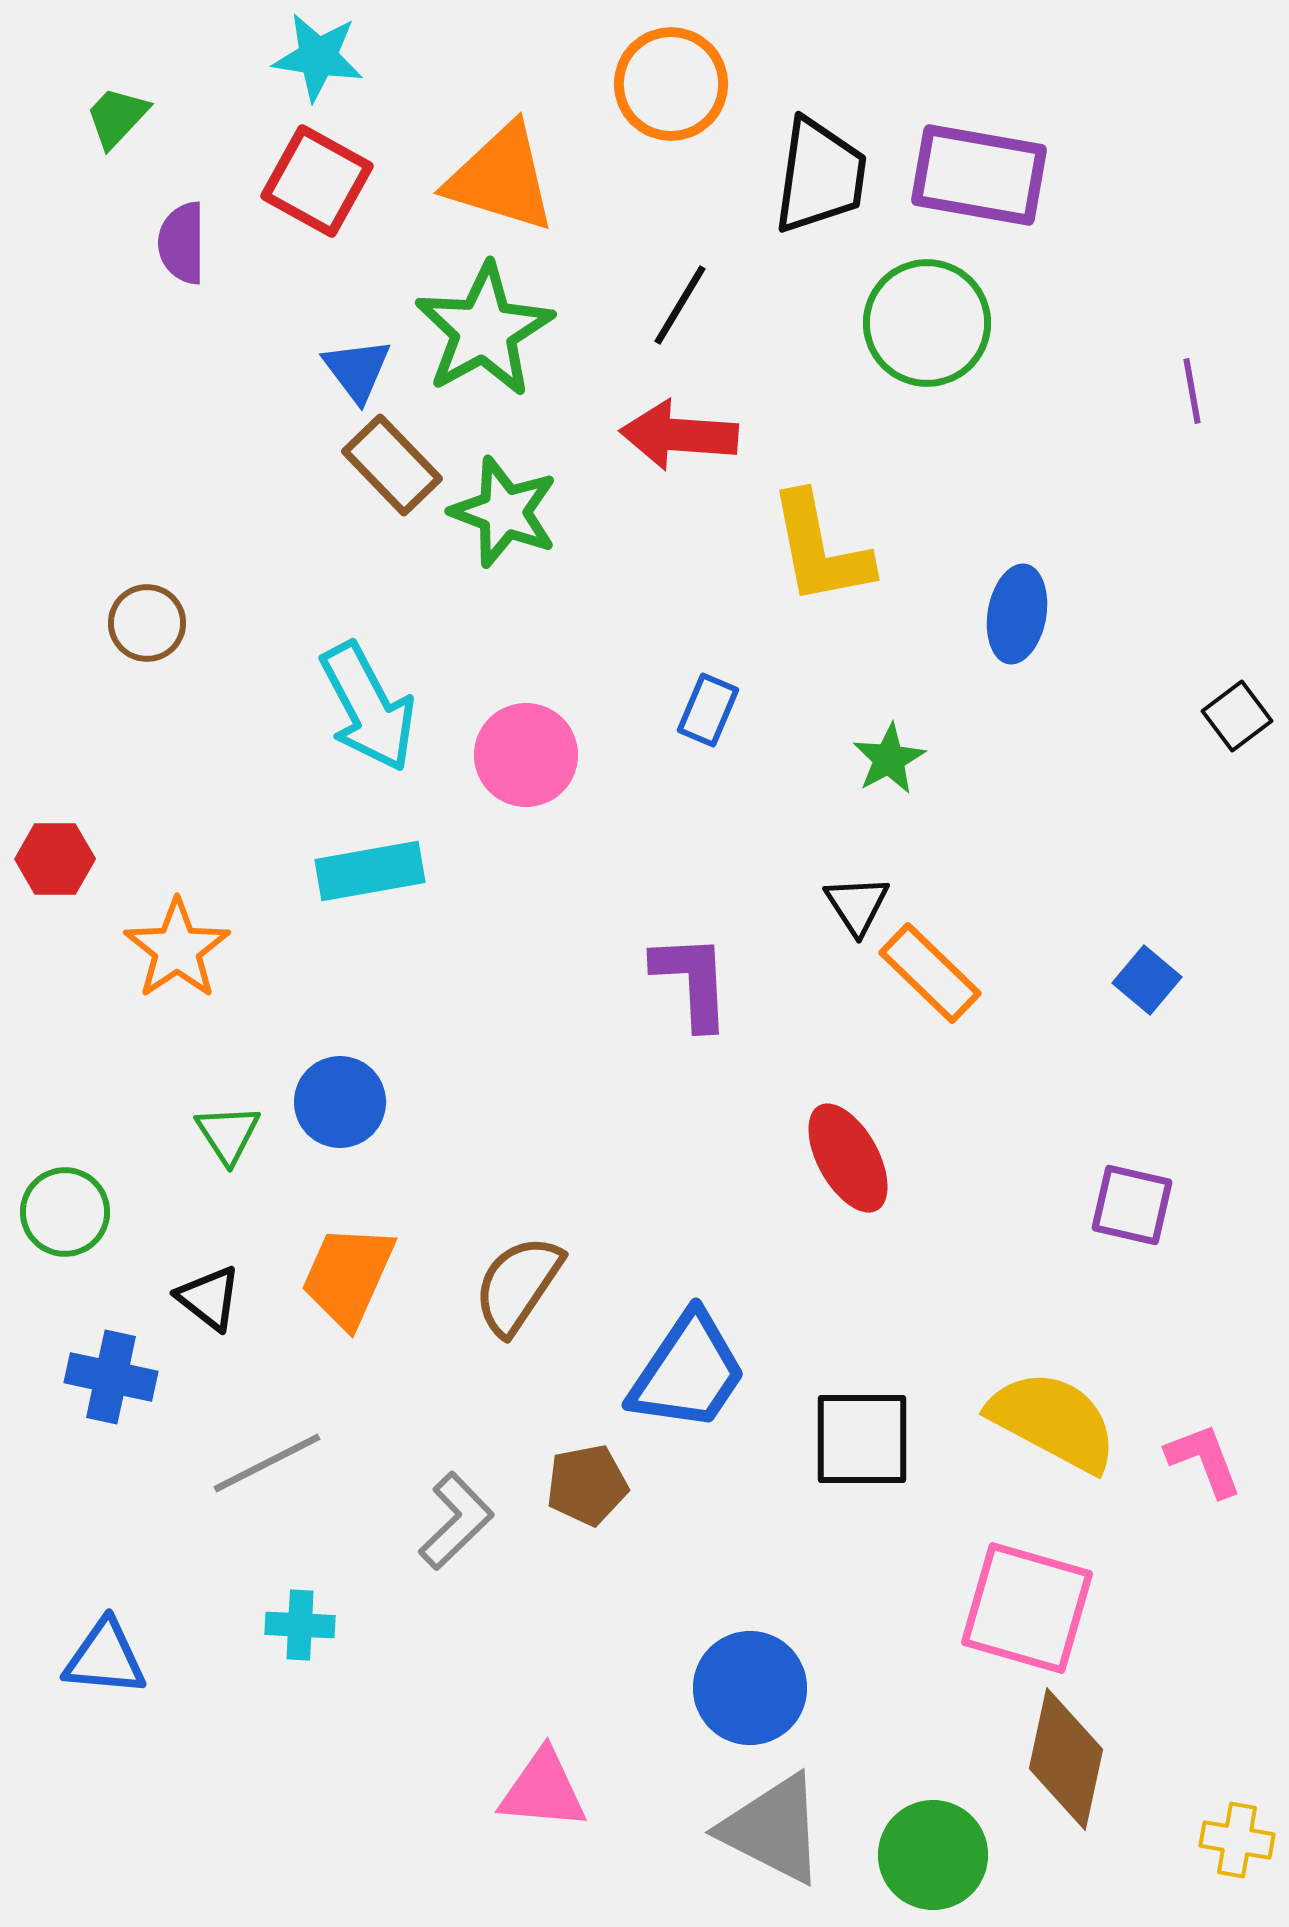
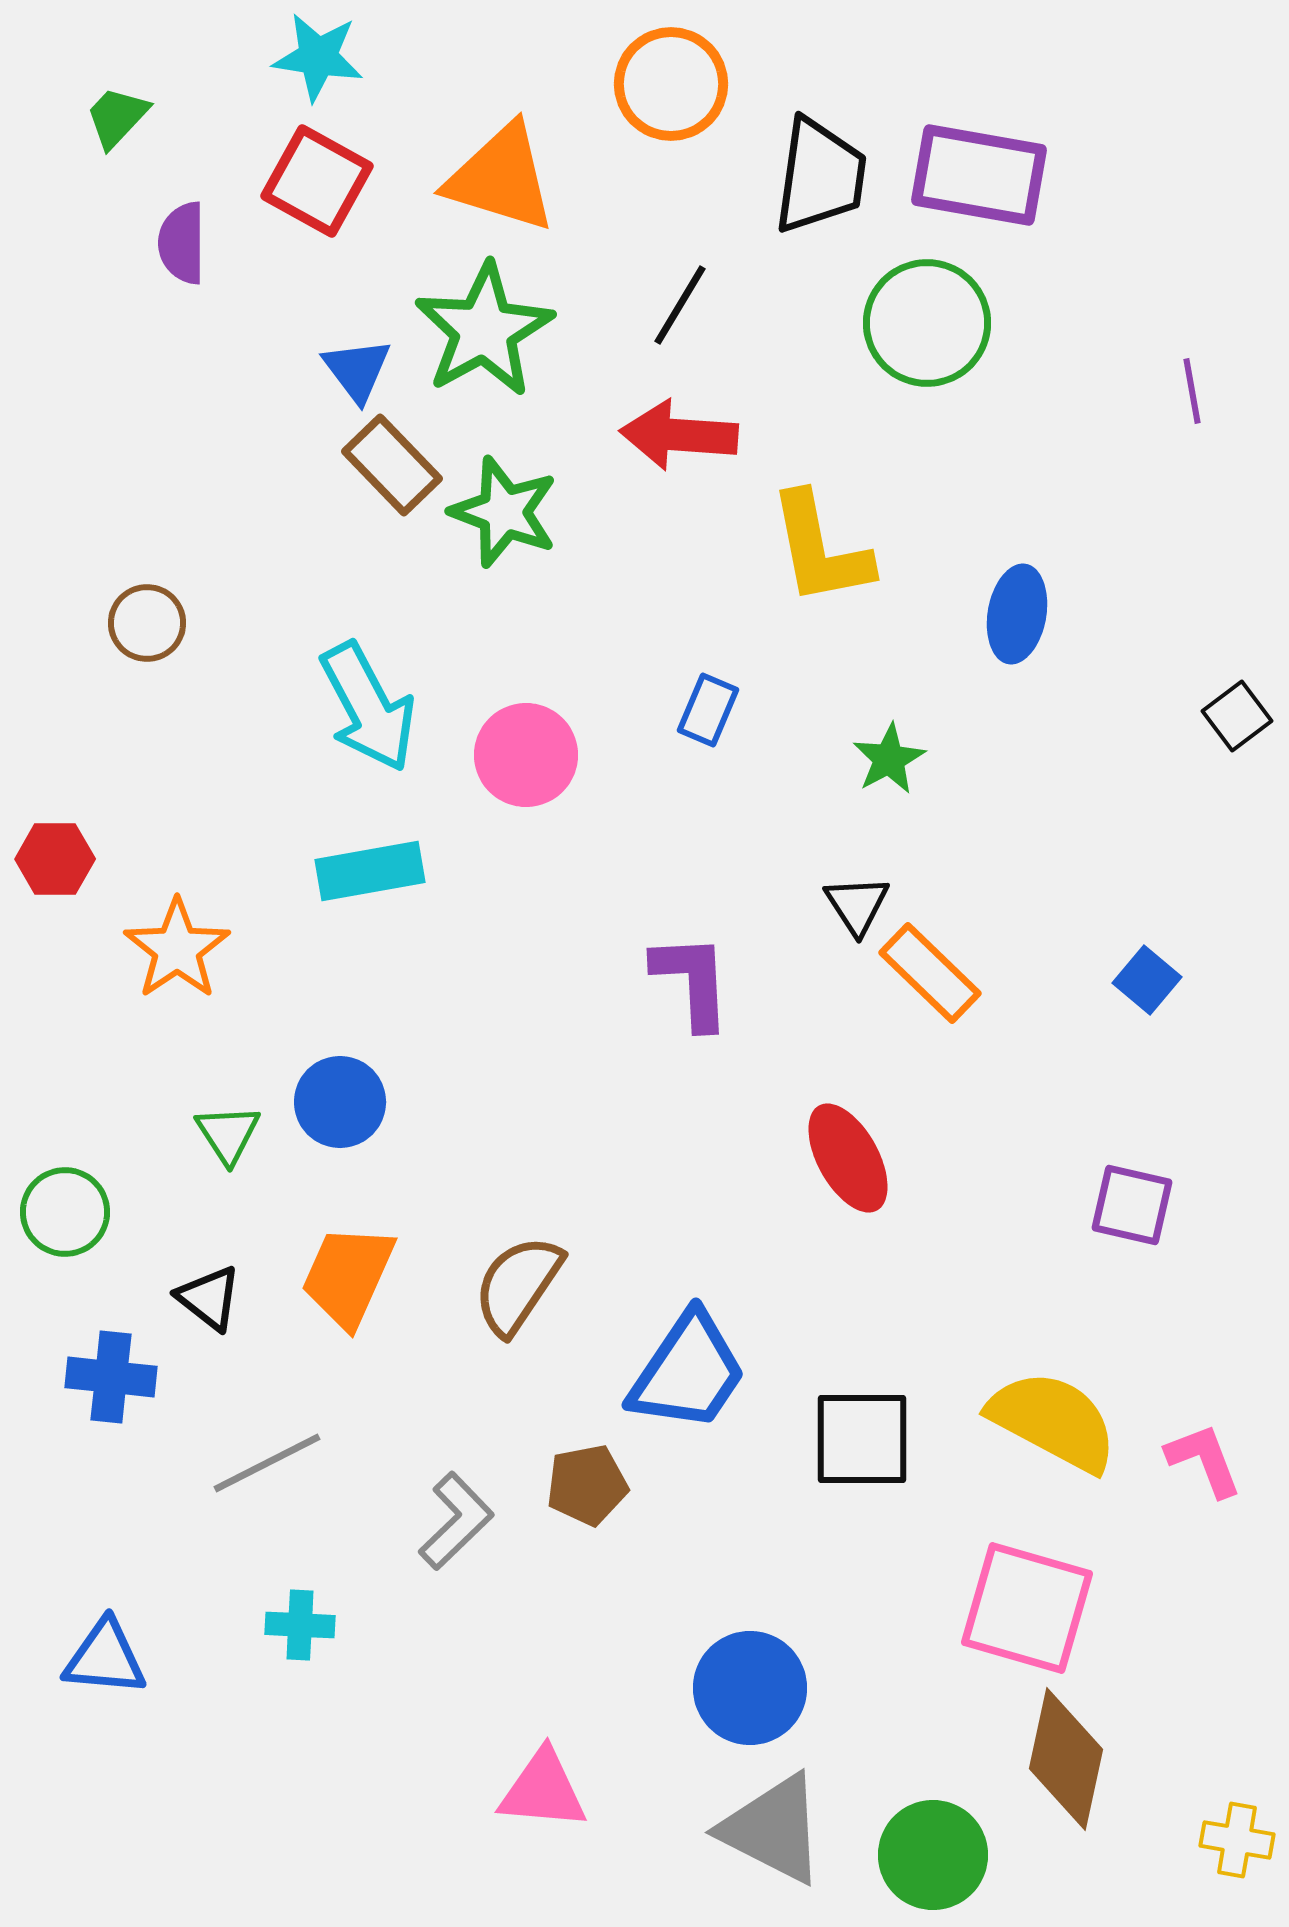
blue cross at (111, 1377): rotated 6 degrees counterclockwise
